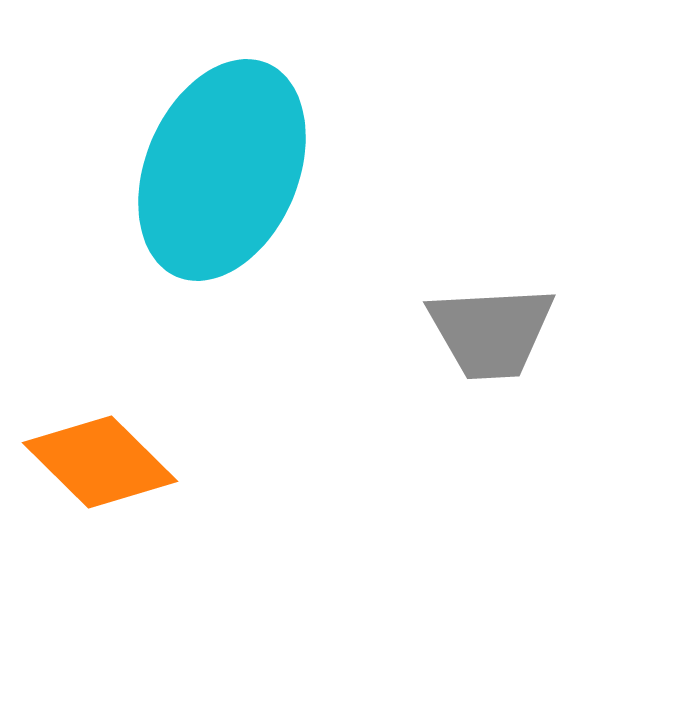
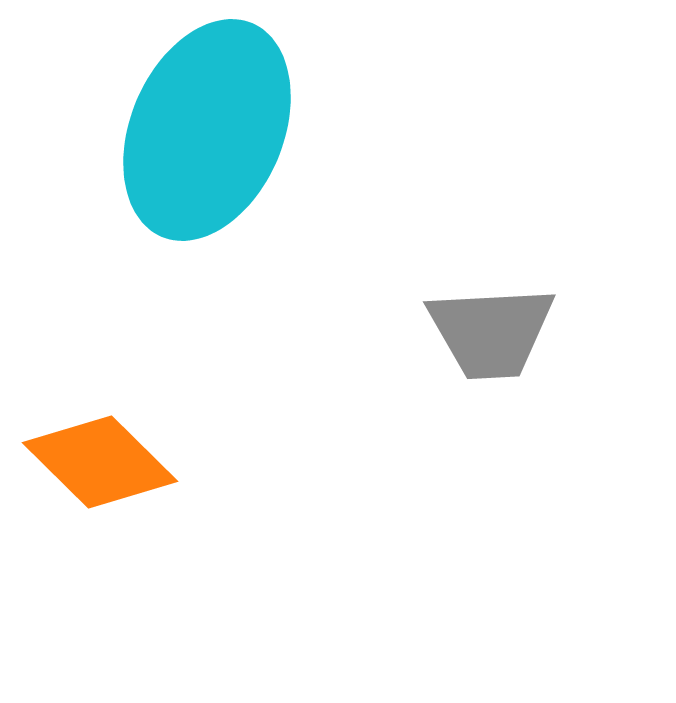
cyan ellipse: moved 15 px left, 40 px up
